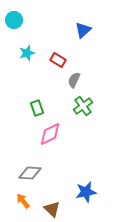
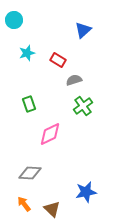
gray semicircle: rotated 49 degrees clockwise
green rectangle: moved 8 px left, 4 px up
orange arrow: moved 1 px right, 3 px down
